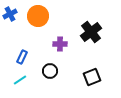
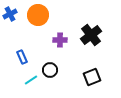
orange circle: moved 1 px up
black cross: moved 3 px down
purple cross: moved 4 px up
blue rectangle: rotated 48 degrees counterclockwise
black circle: moved 1 px up
cyan line: moved 11 px right
